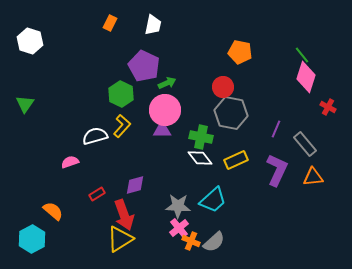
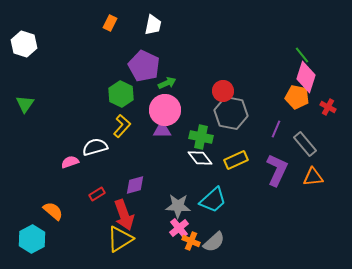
white hexagon: moved 6 px left, 3 px down
orange pentagon: moved 57 px right, 45 px down
red circle: moved 4 px down
white semicircle: moved 11 px down
